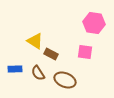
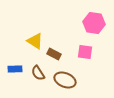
brown rectangle: moved 3 px right
